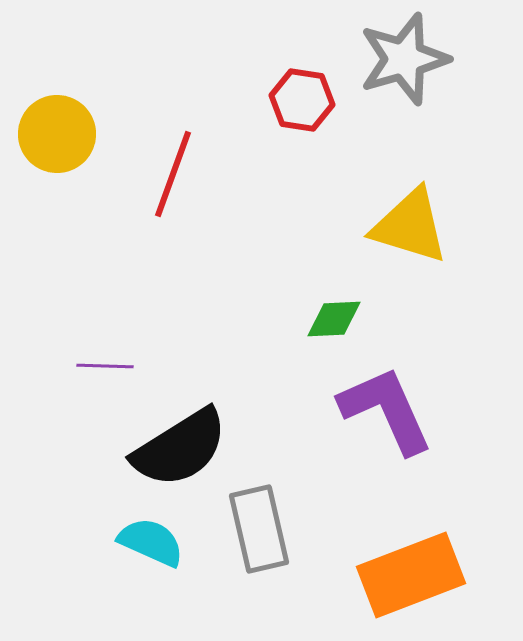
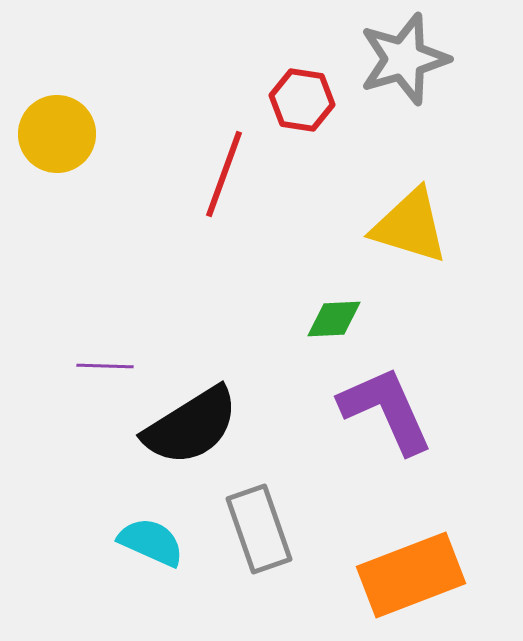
red line: moved 51 px right
black semicircle: moved 11 px right, 22 px up
gray rectangle: rotated 6 degrees counterclockwise
